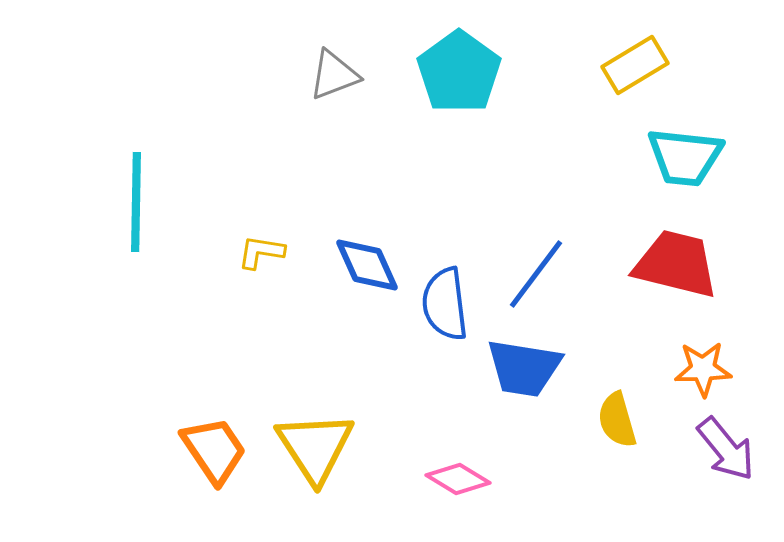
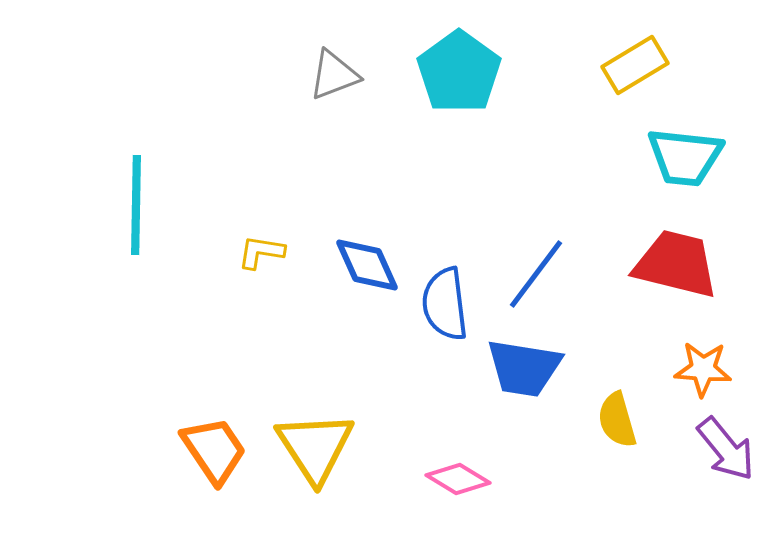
cyan line: moved 3 px down
orange star: rotated 6 degrees clockwise
